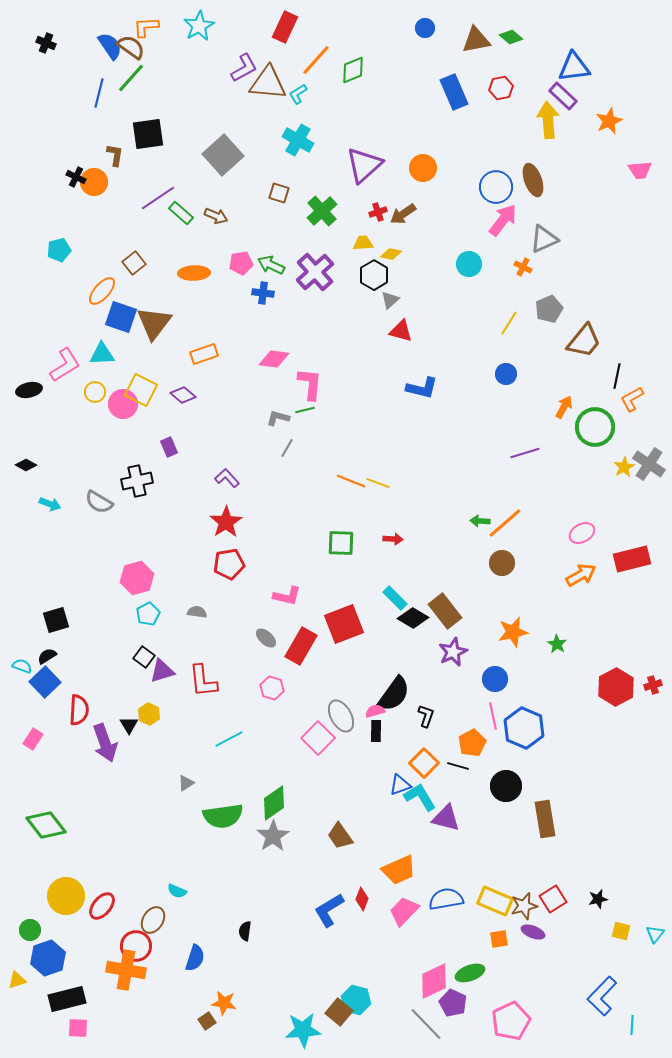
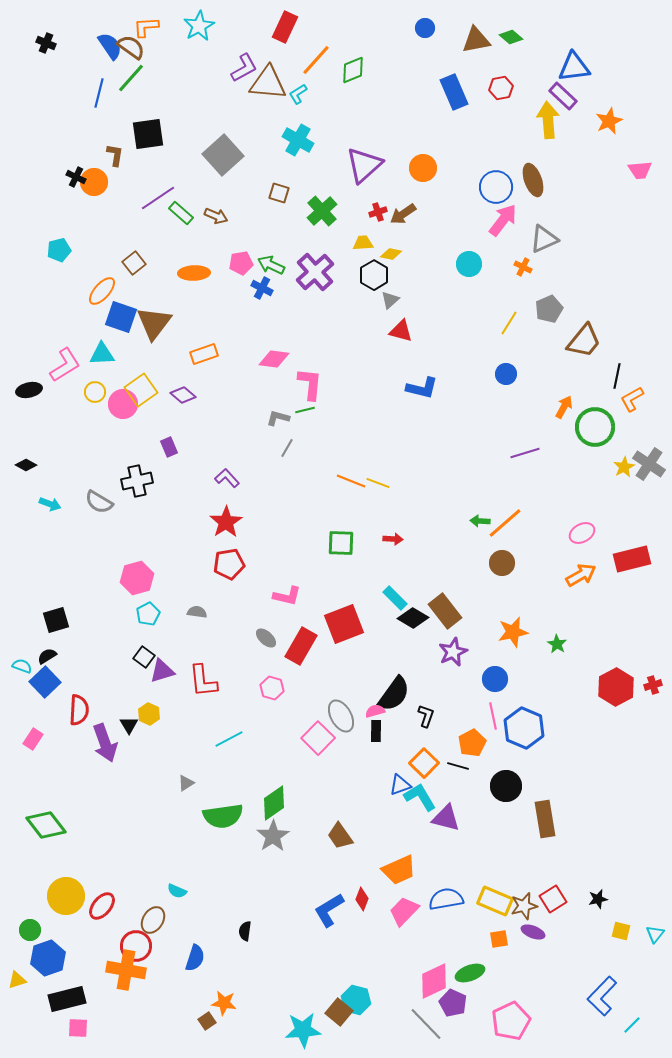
blue cross at (263, 293): moved 1 px left, 5 px up; rotated 20 degrees clockwise
yellow square at (141, 390): rotated 28 degrees clockwise
cyan line at (632, 1025): rotated 42 degrees clockwise
